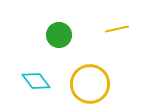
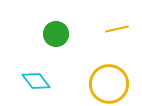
green circle: moved 3 px left, 1 px up
yellow circle: moved 19 px right
